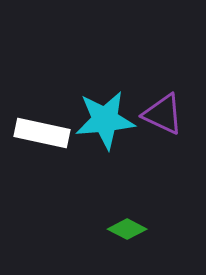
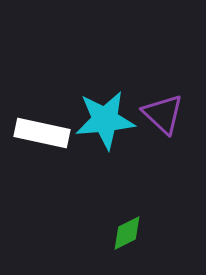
purple triangle: rotated 18 degrees clockwise
green diamond: moved 4 px down; rotated 54 degrees counterclockwise
